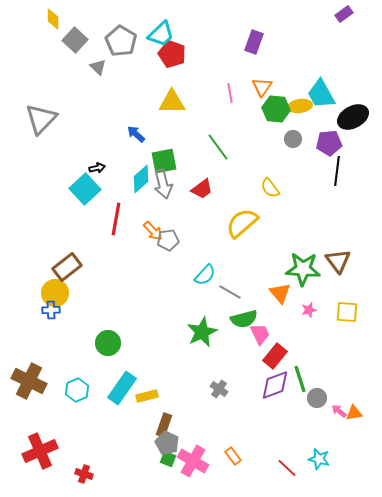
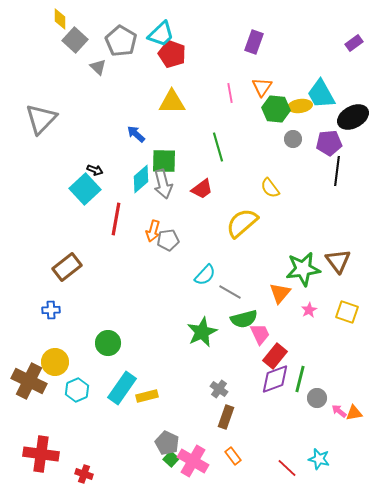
purple rectangle at (344, 14): moved 10 px right, 29 px down
yellow diamond at (53, 19): moved 7 px right
green line at (218, 147): rotated 20 degrees clockwise
green square at (164, 161): rotated 12 degrees clockwise
black arrow at (97, 168): moved 2 px left, 2 px down; rotated 35 degrees clockwise
orange arrow at (153, 231): rotated 60 degrees clockwise
green star at (303, 269): rotated 12 degrees counterclockwise
yellow circle at (55, 293): moved 69 px down
orange triangle at (280, 293): rotated 20 degrees clockwise
pink star at (309, 310): rotated 14 degrees counterclockwise
yellow square at (347, 312): rotated 15 degrees clockwise
green line at (300, 379): rotated 32 degrees clockwise
purple diamond at (275, 385): moved 6 px up
brown rectangle at (164, 425): moved 62 px right, 8 px up
red cross at (40, 451): moved 1 px right, 3 px down; rotated 32 degrees clockwise
green square at (168, 459): moved 3 px right; rotated 21 degrees clockwise
